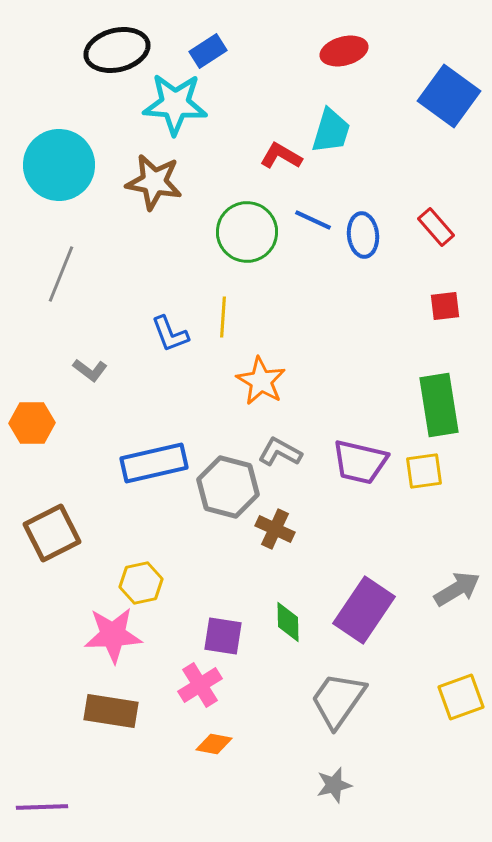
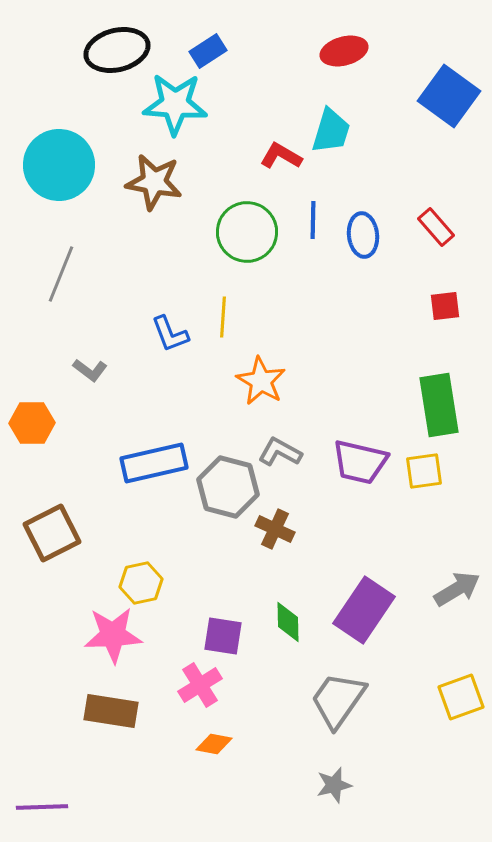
blue line at (313, 220): rotated 66 degrees clockwise
